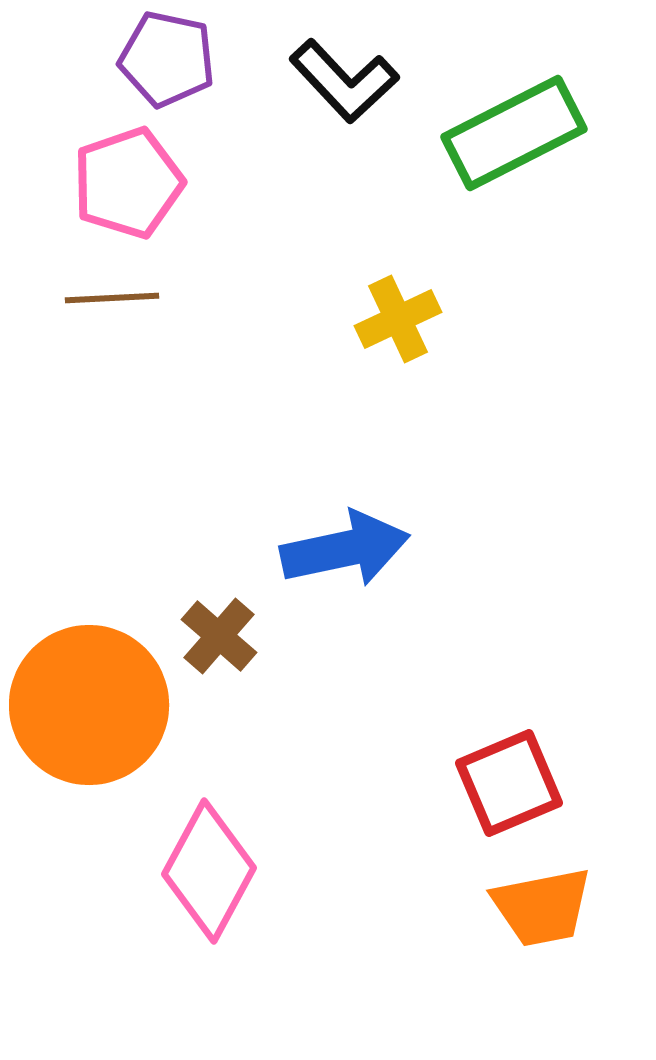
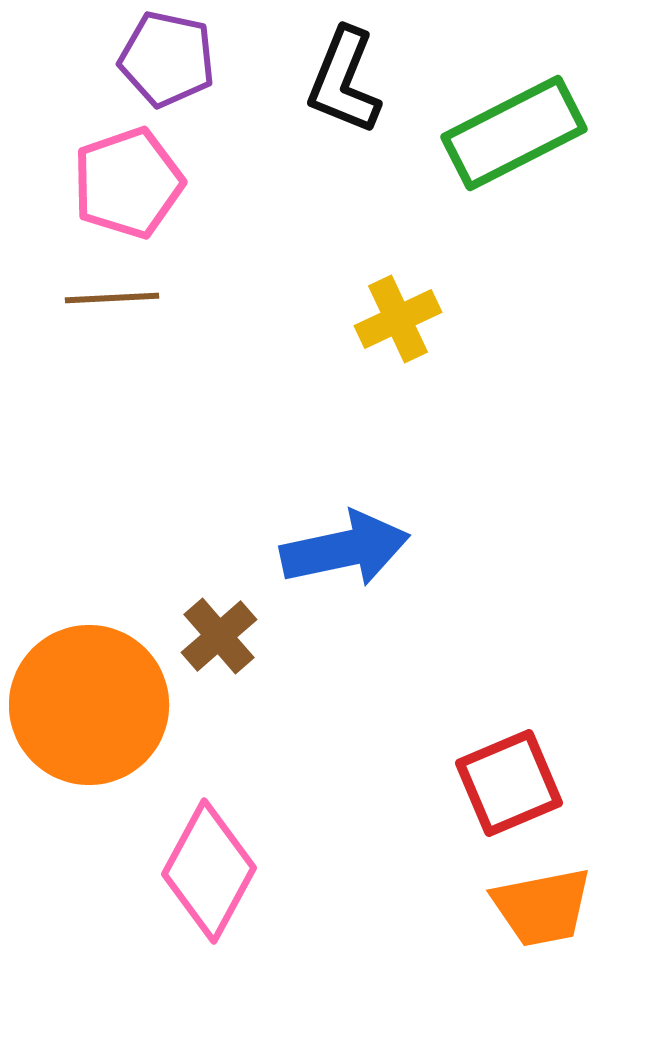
black L-shape: rotated 65 degrees clockwise
brown cross: rotated 8 degrees clockwise
